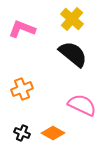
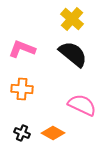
pink L-shape: moved 20 px down
orange cross: rotated 25 degrees clockwise
